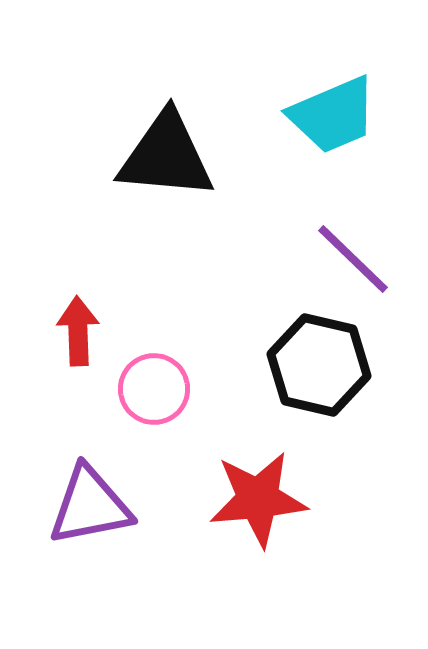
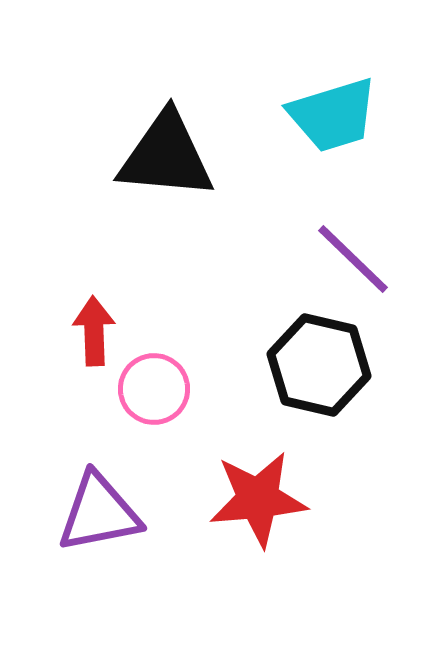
cyan trapezoid: rotated 6 degrees clockwise
red arrow: moved 16 px right
purple triangle: moved 9 px right, 7 px down
